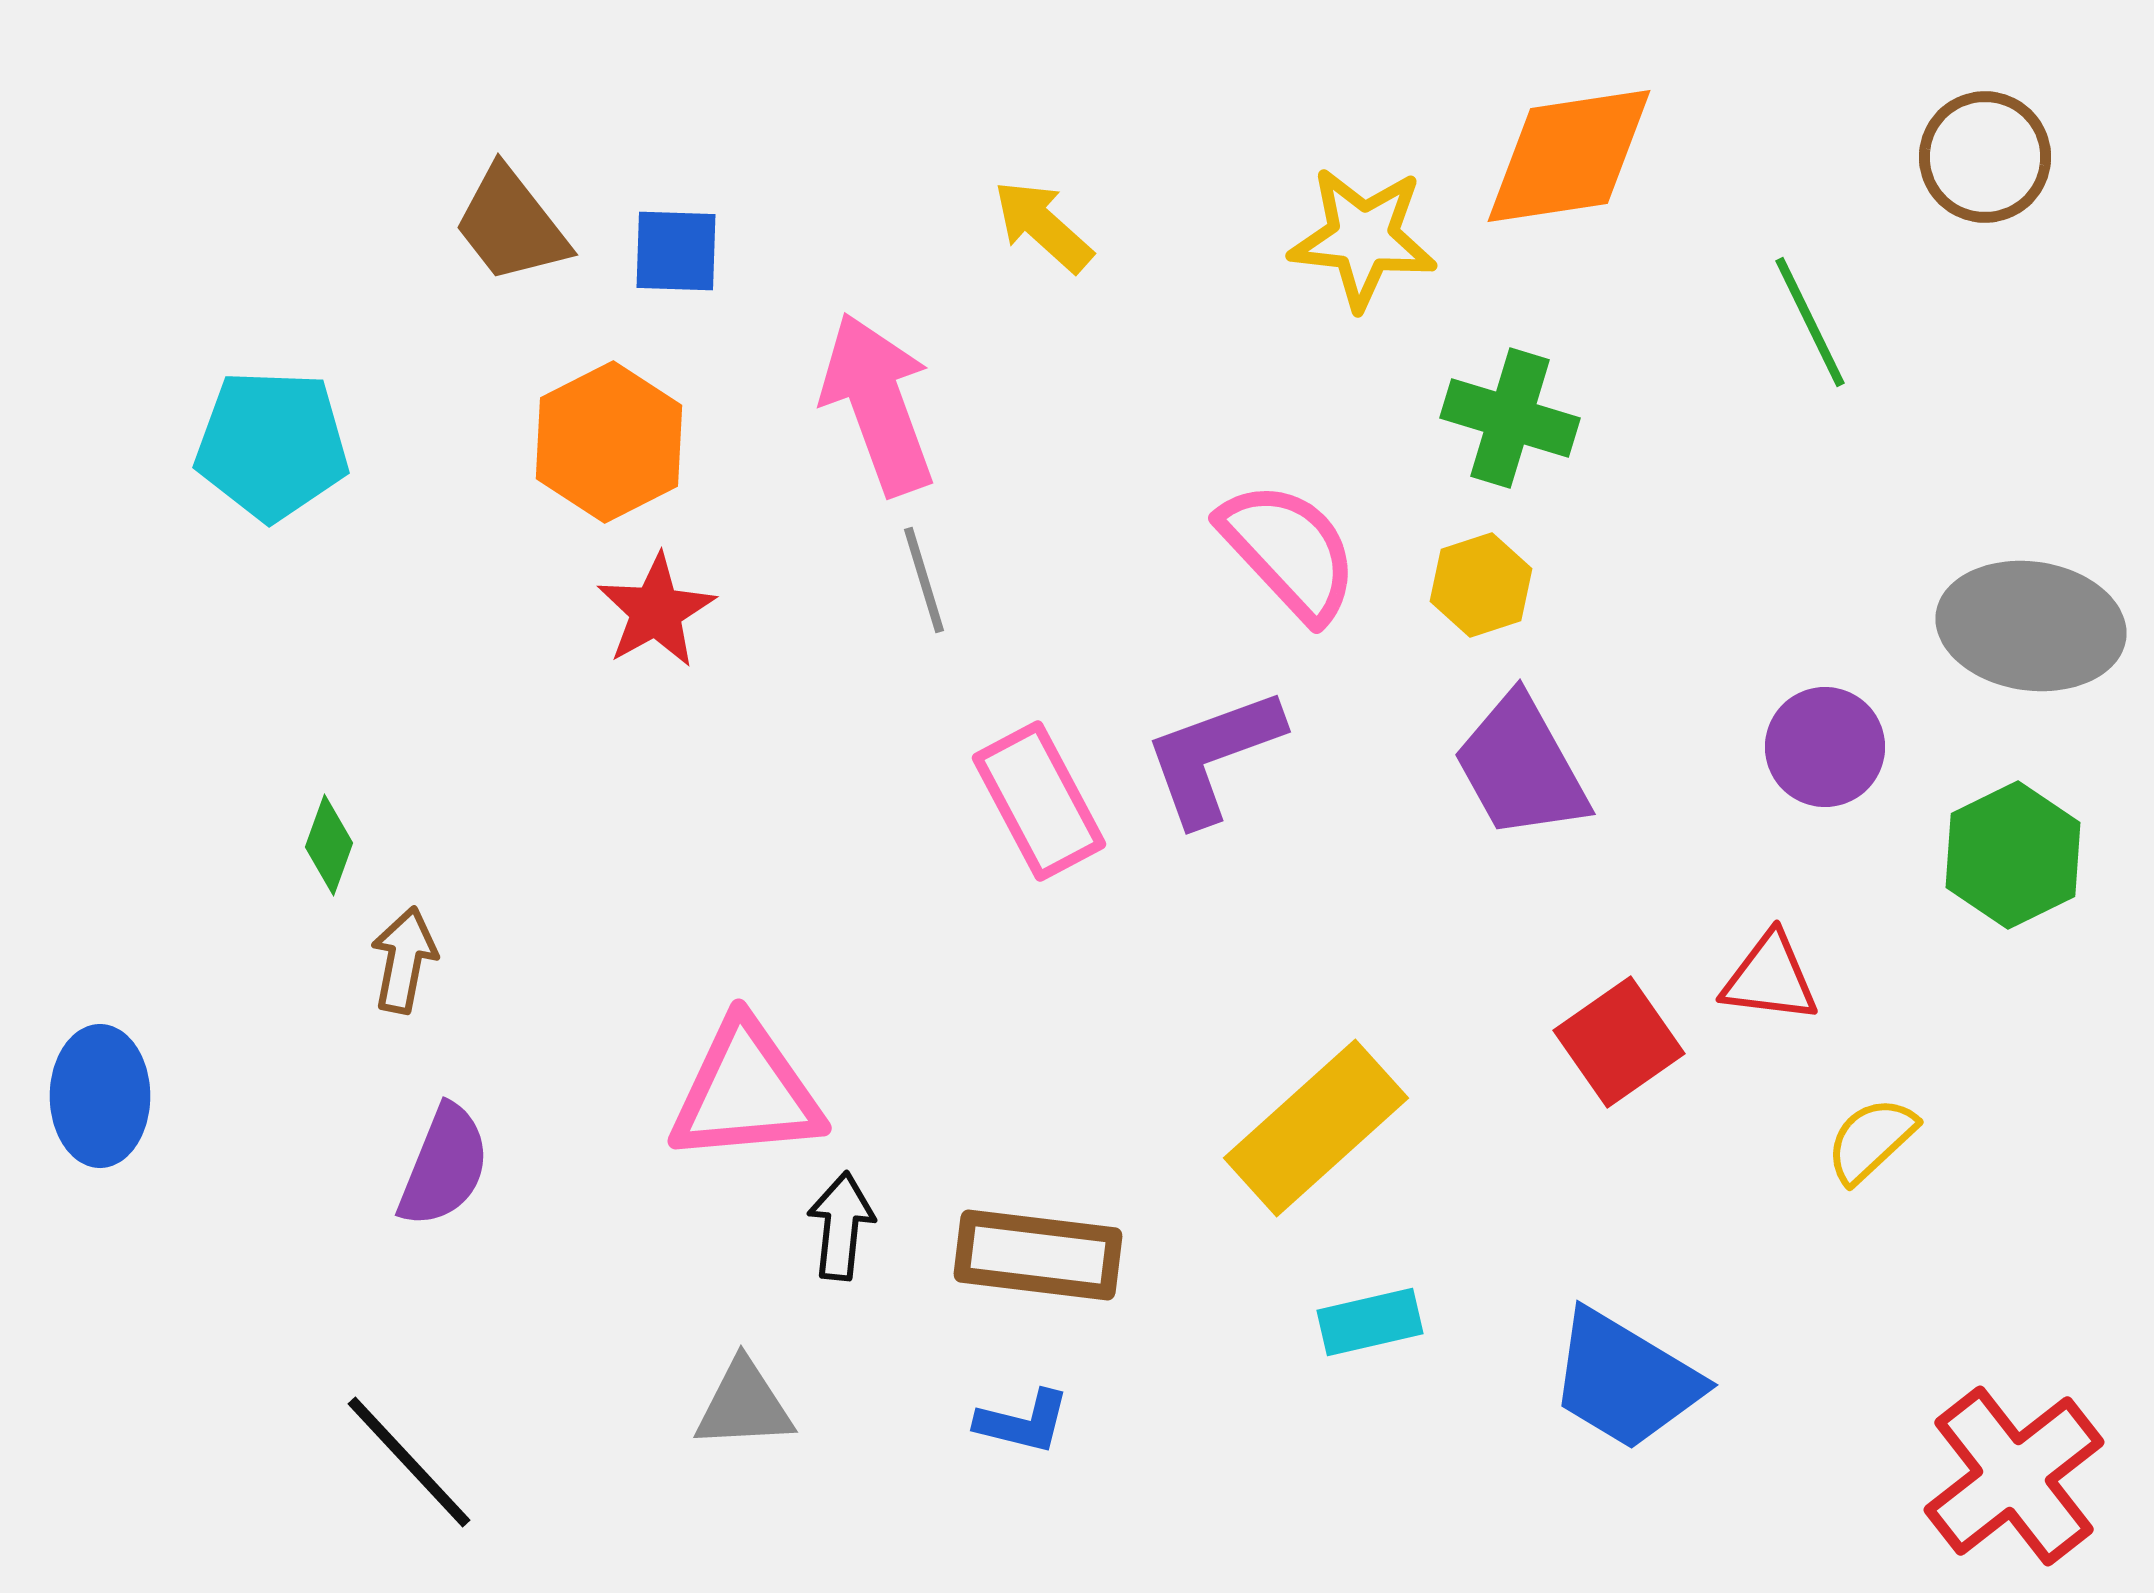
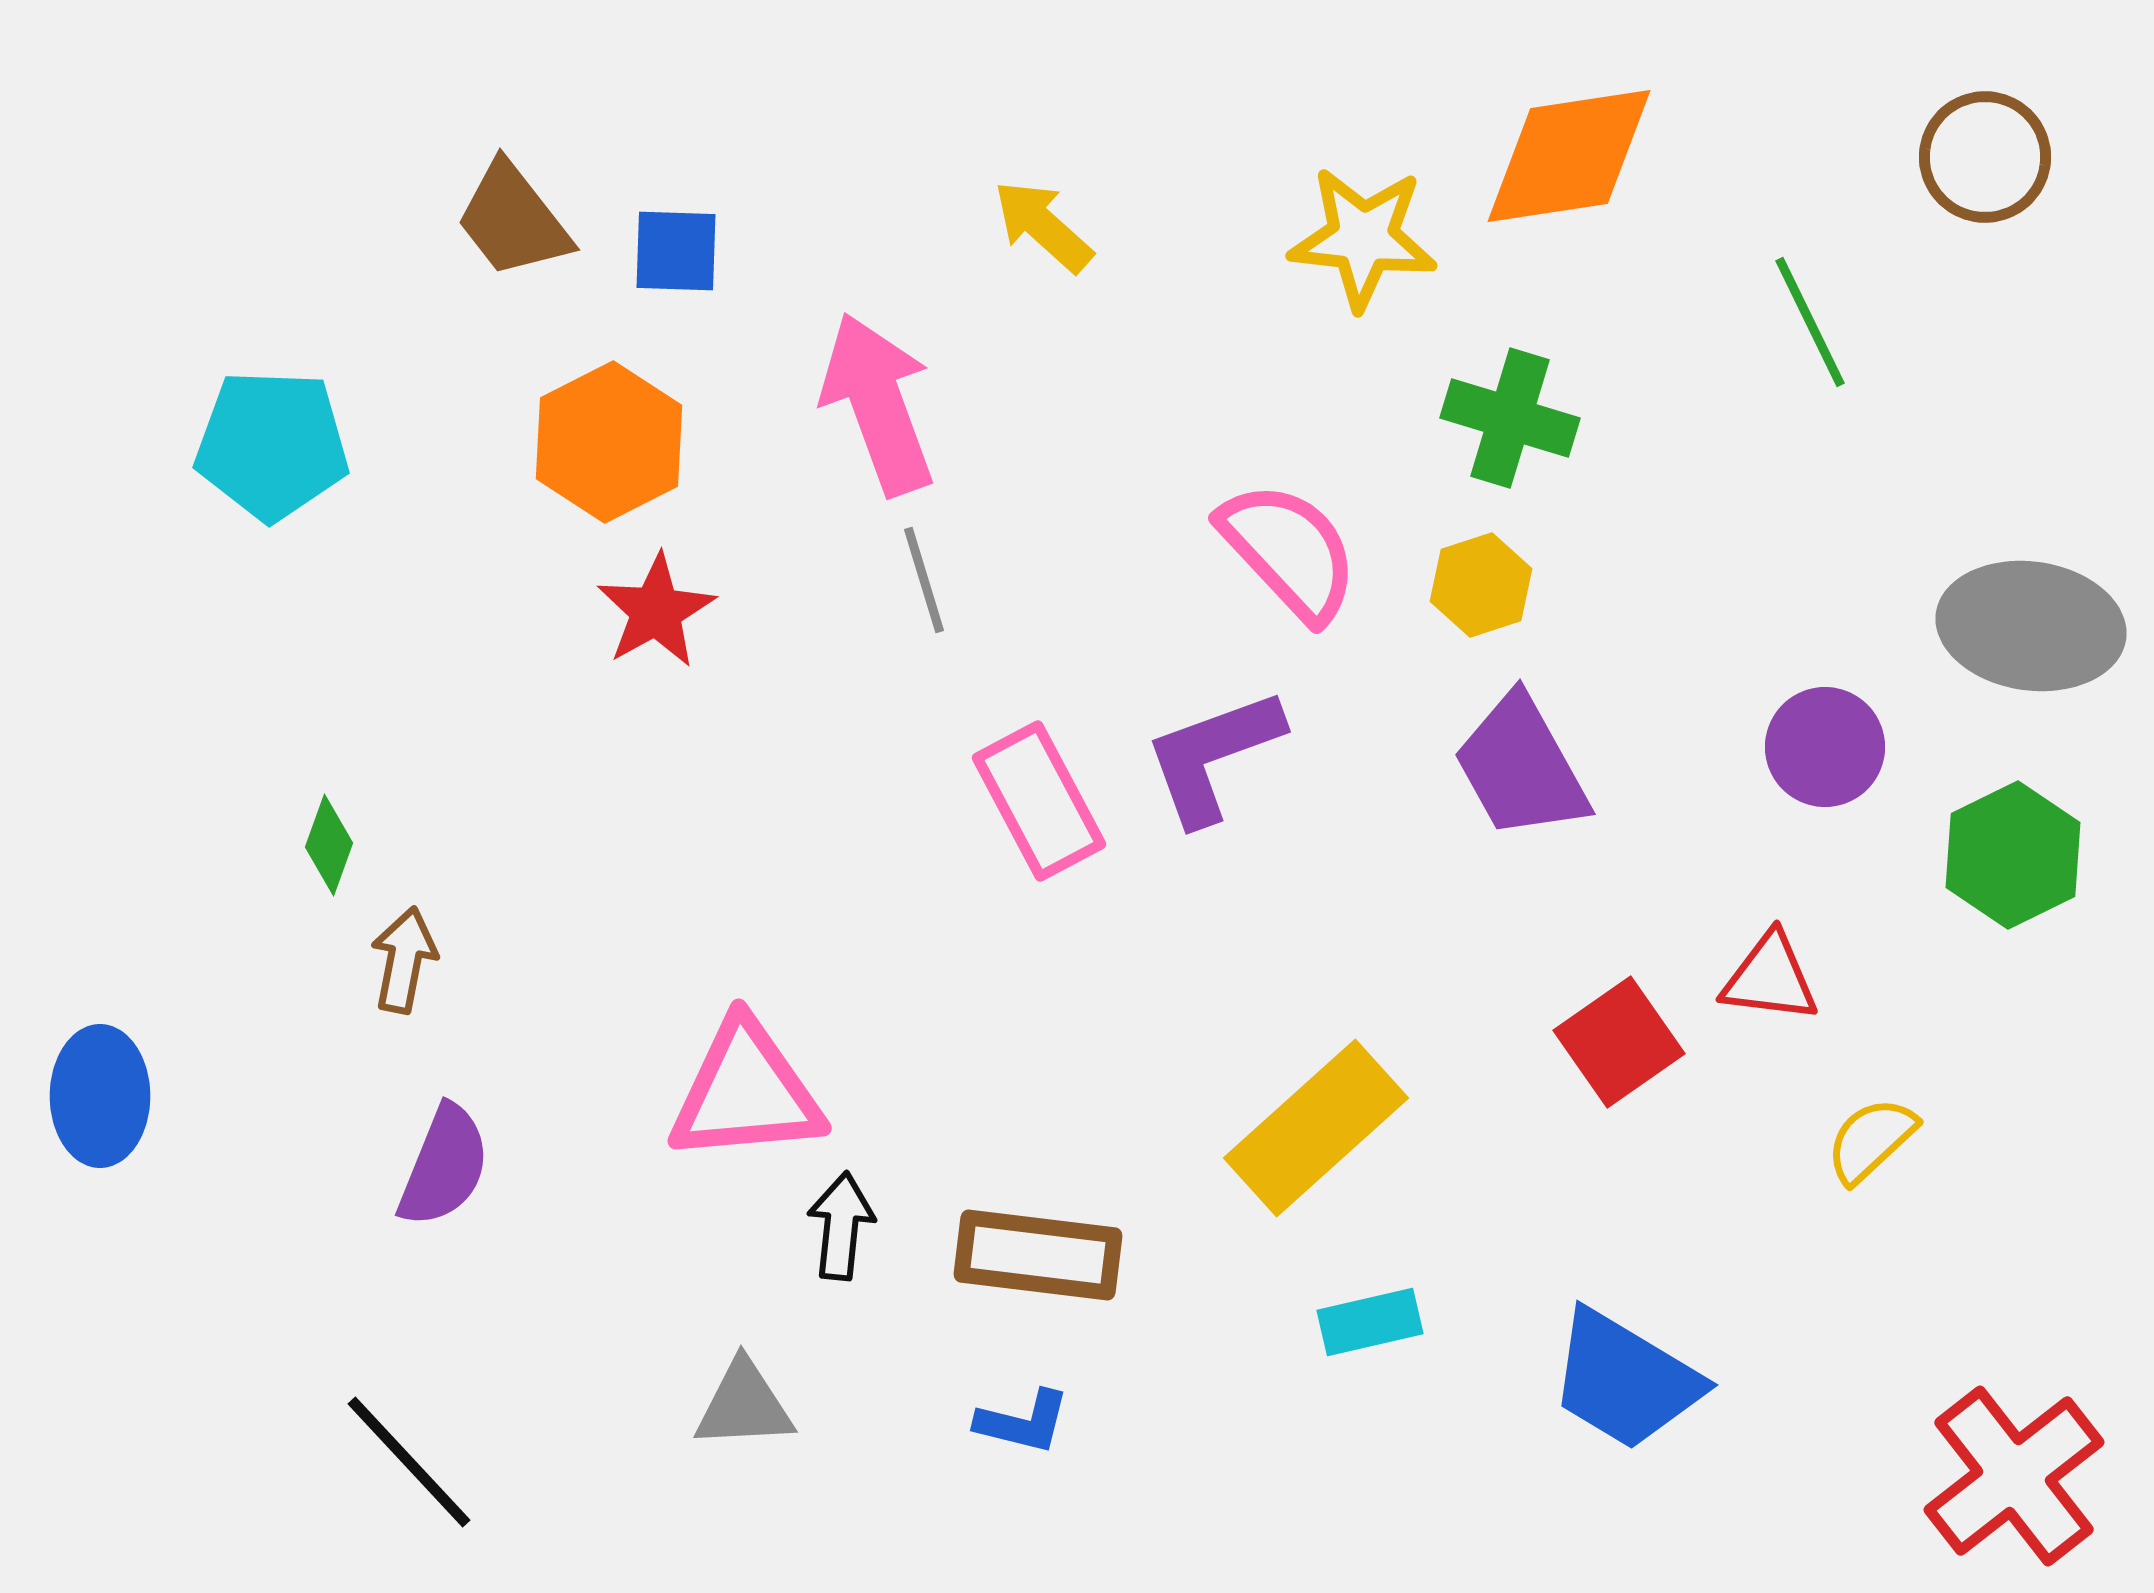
brown trapezoid: moved 2 px right, 5 px up
